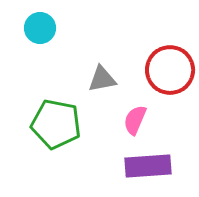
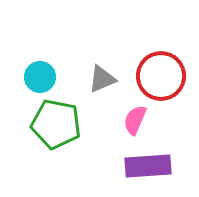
cyan circle: moved 49 px down
red circle: moved 9 px left, 6 px down
gray triangle: rotated 12 degrees counterclockwise
